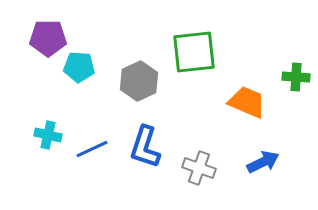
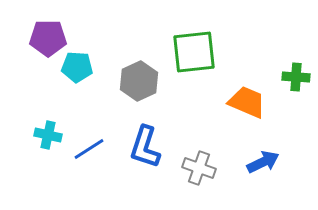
cyan pentagon: moved 2 px left
blue line: moved 3 px left; rotated 8 degrees counterclockwise
